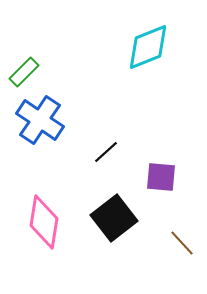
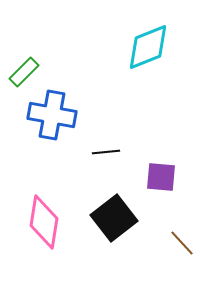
blue cross: moved 12 px right, 5 px up; rotated 24 degrees counterclockwise
black line: rotated 36 degrees clockwise
